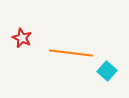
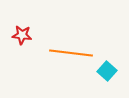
red star: moved 3 px up; rotated 18 degrees counterclockwise
